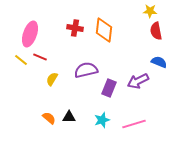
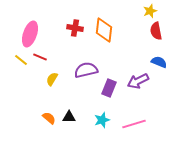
yellow star: rotated 24 degrees counterclockwise
